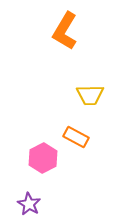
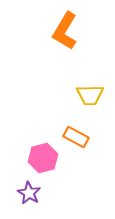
pink hexagon: rotated 12 degrees clockwise
purple star: moved 11 px up
